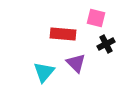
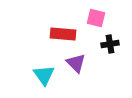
black cross: moved 4 px right; rotated 18 degrees clockwise
cyan triangle: moved 3 px down; rotated 15 degrees counterclockwise
